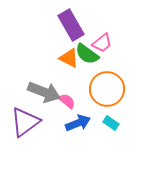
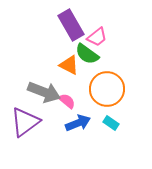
pink trapezoid: moved 5 px left, 6 px up
orange triangle: moved 7 px down
